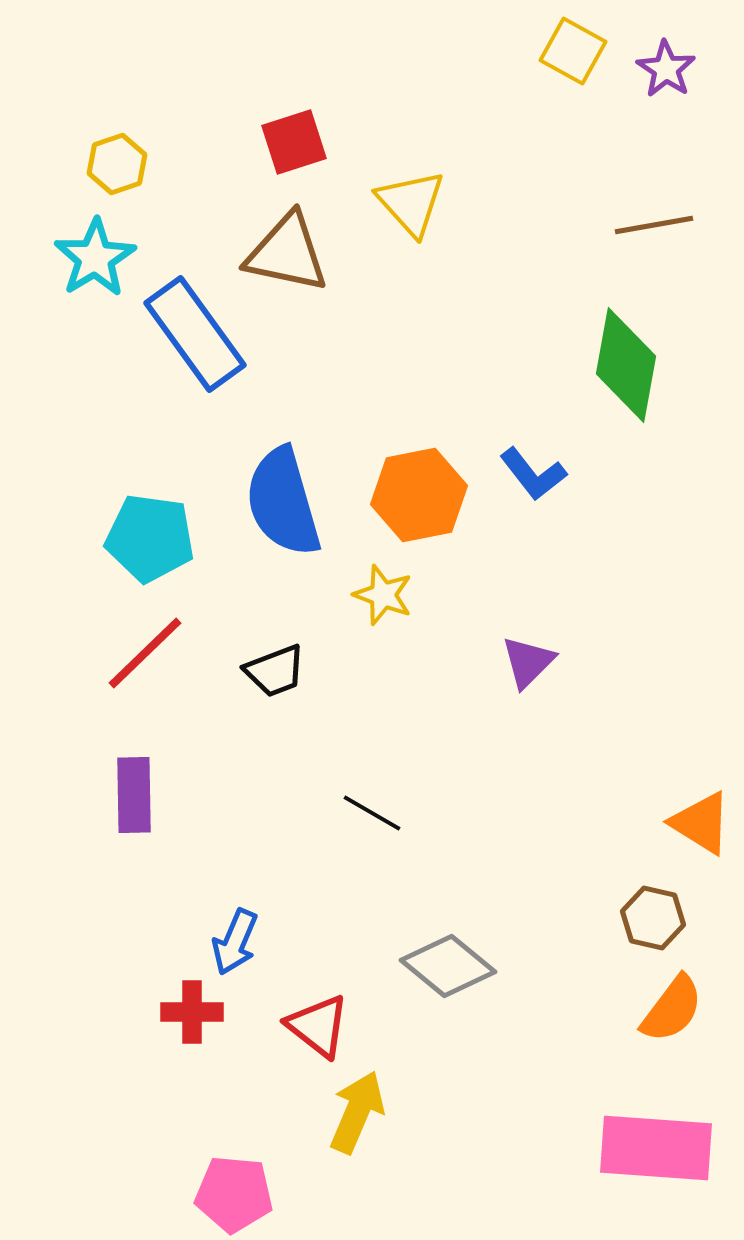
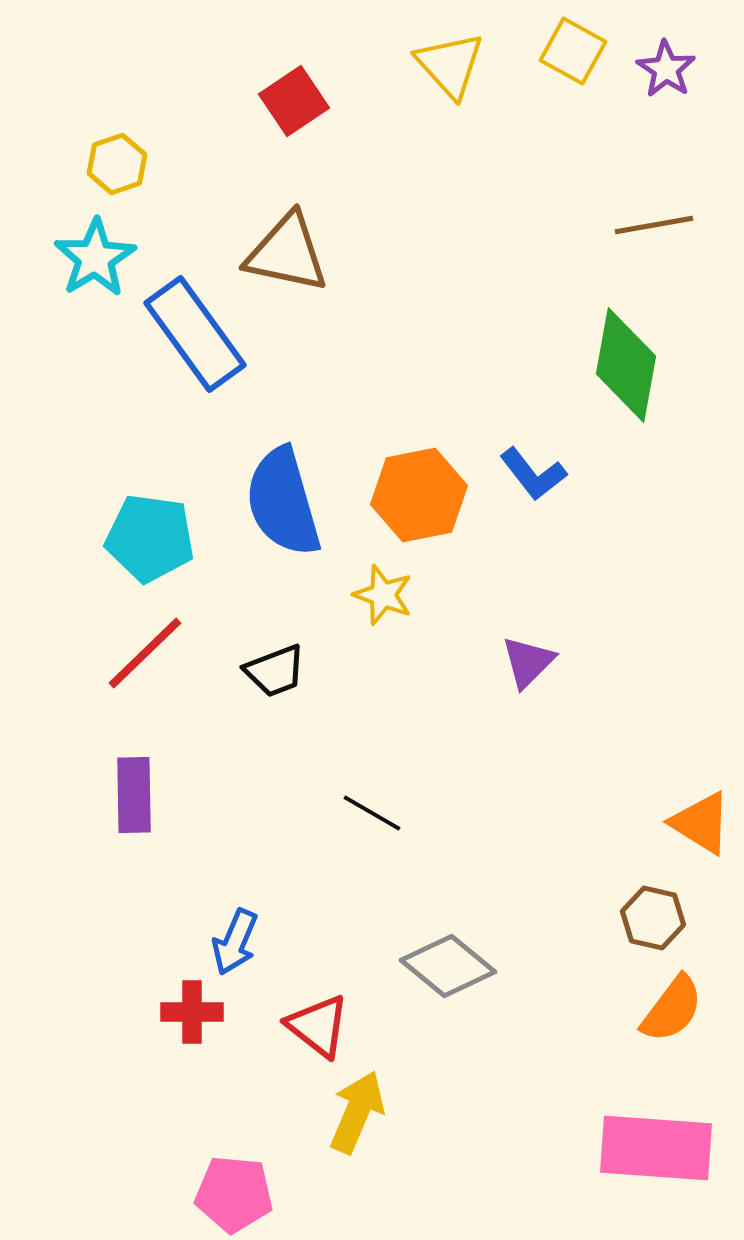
red square: moved 41 px up; rotated 16 degrees counterclockwise
yellow triangle: moved 39 px right, 138 px up
